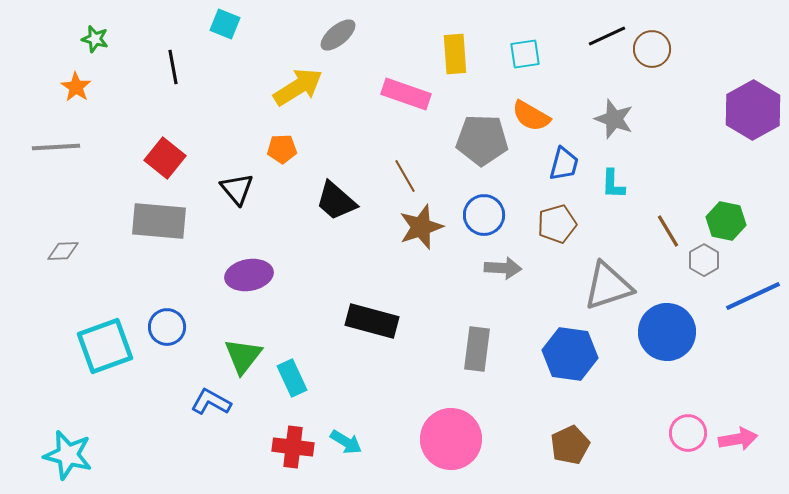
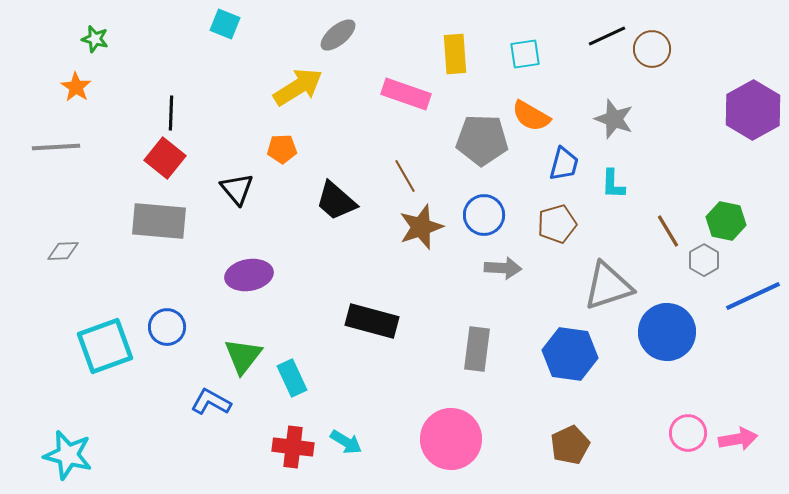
black line at (173, 67): moved 2 px left, 46 px down; rotated 12 degrees clockwise
